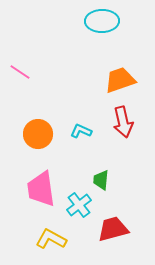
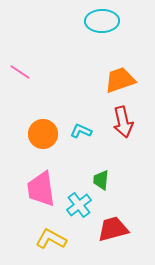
orange circle: moved 5 px right
